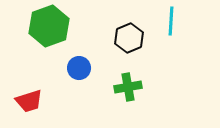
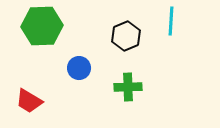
green hexagon: moved 7 px left; rotated 18 degrees clockwise
black hexagon: moved 3 px left, 2 px up
green cross: rotated 8 degrees clockwise
red trapezoid: rotated 48 degrees clockwise
